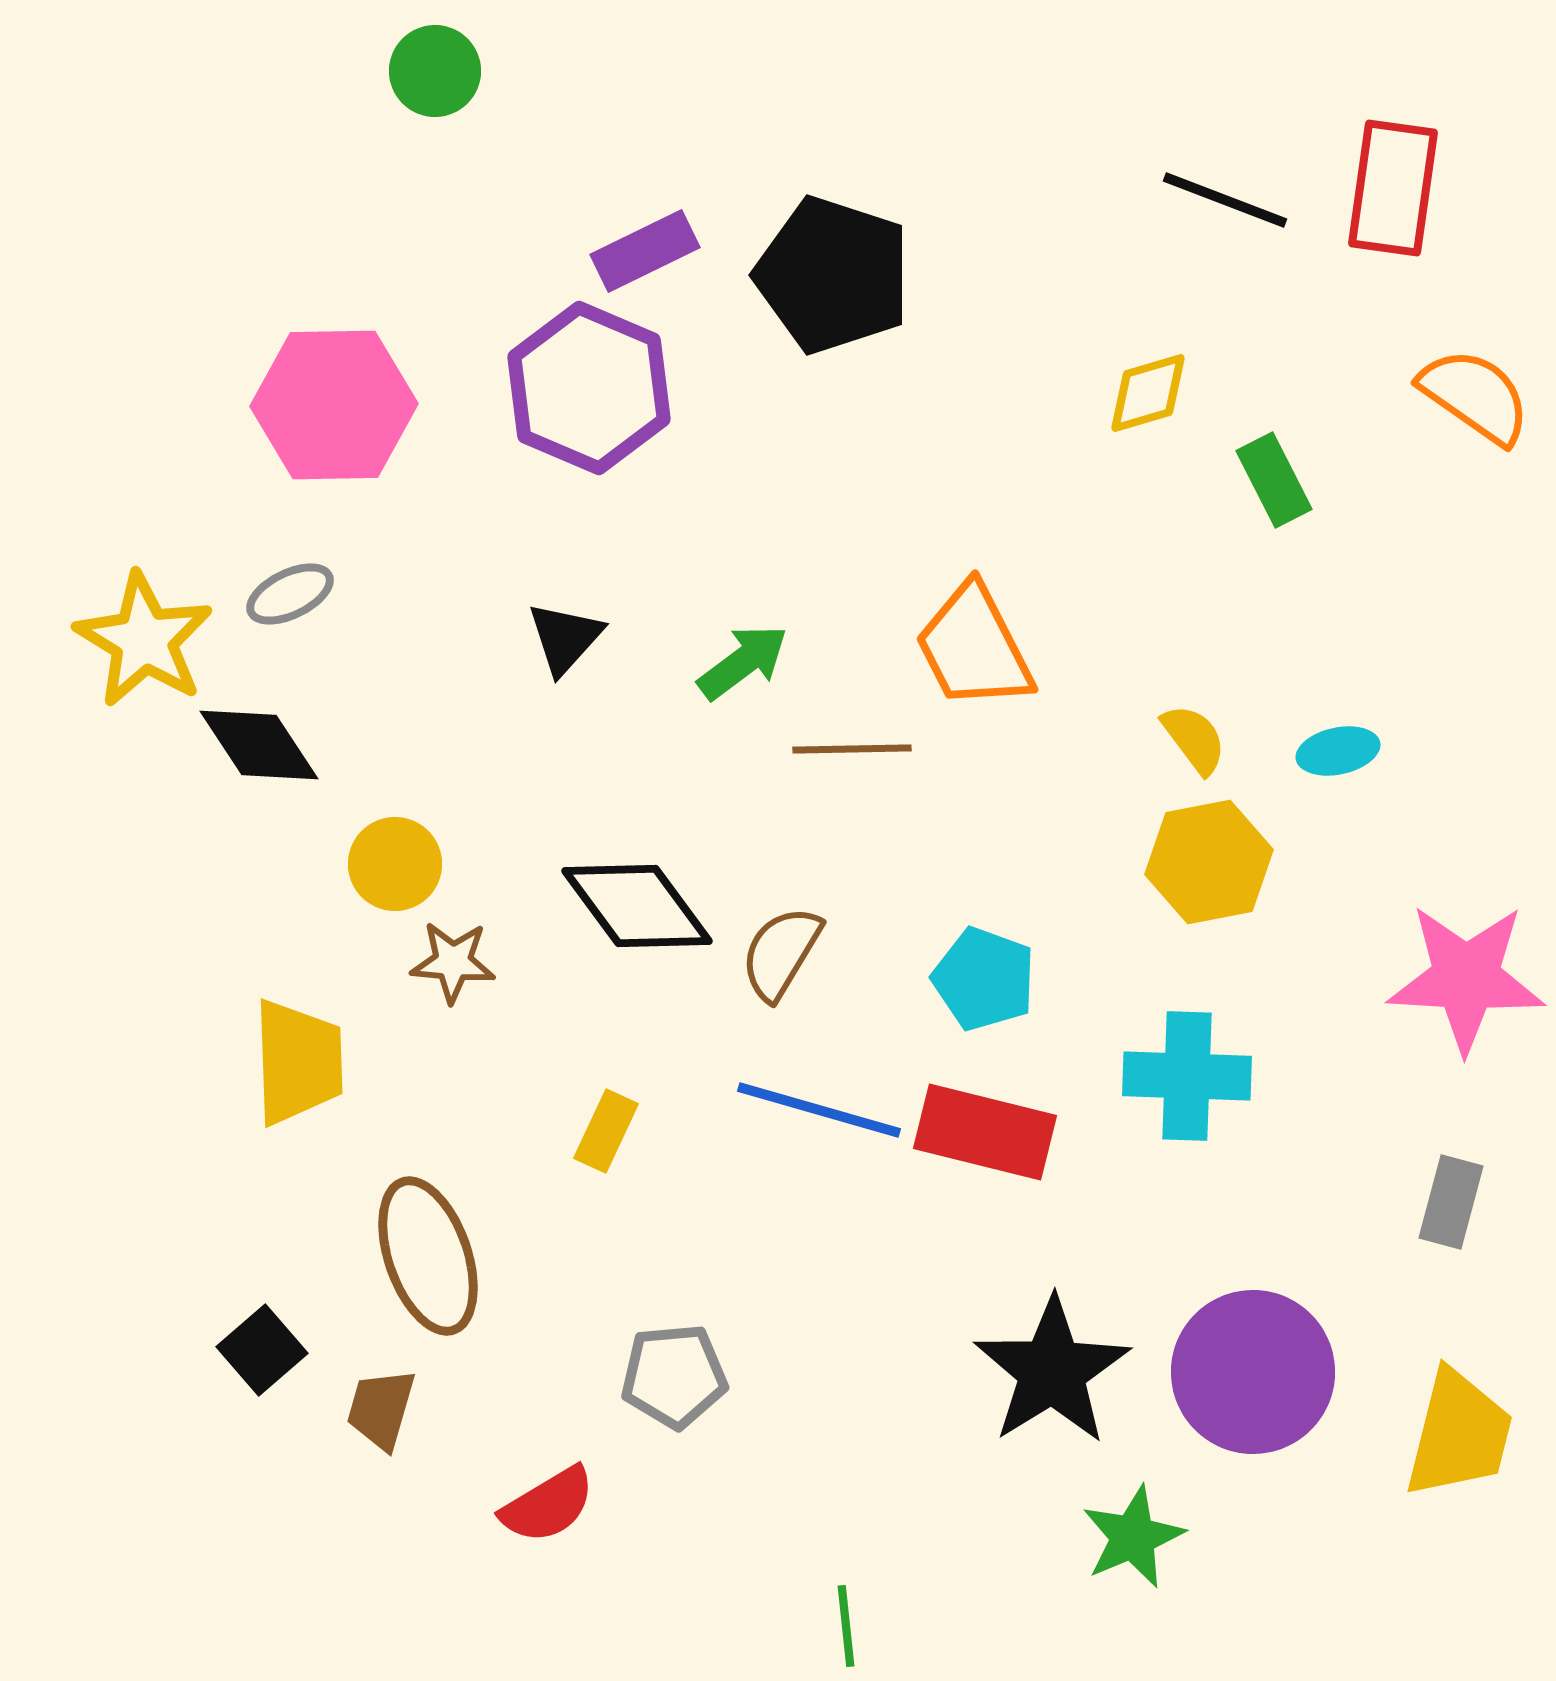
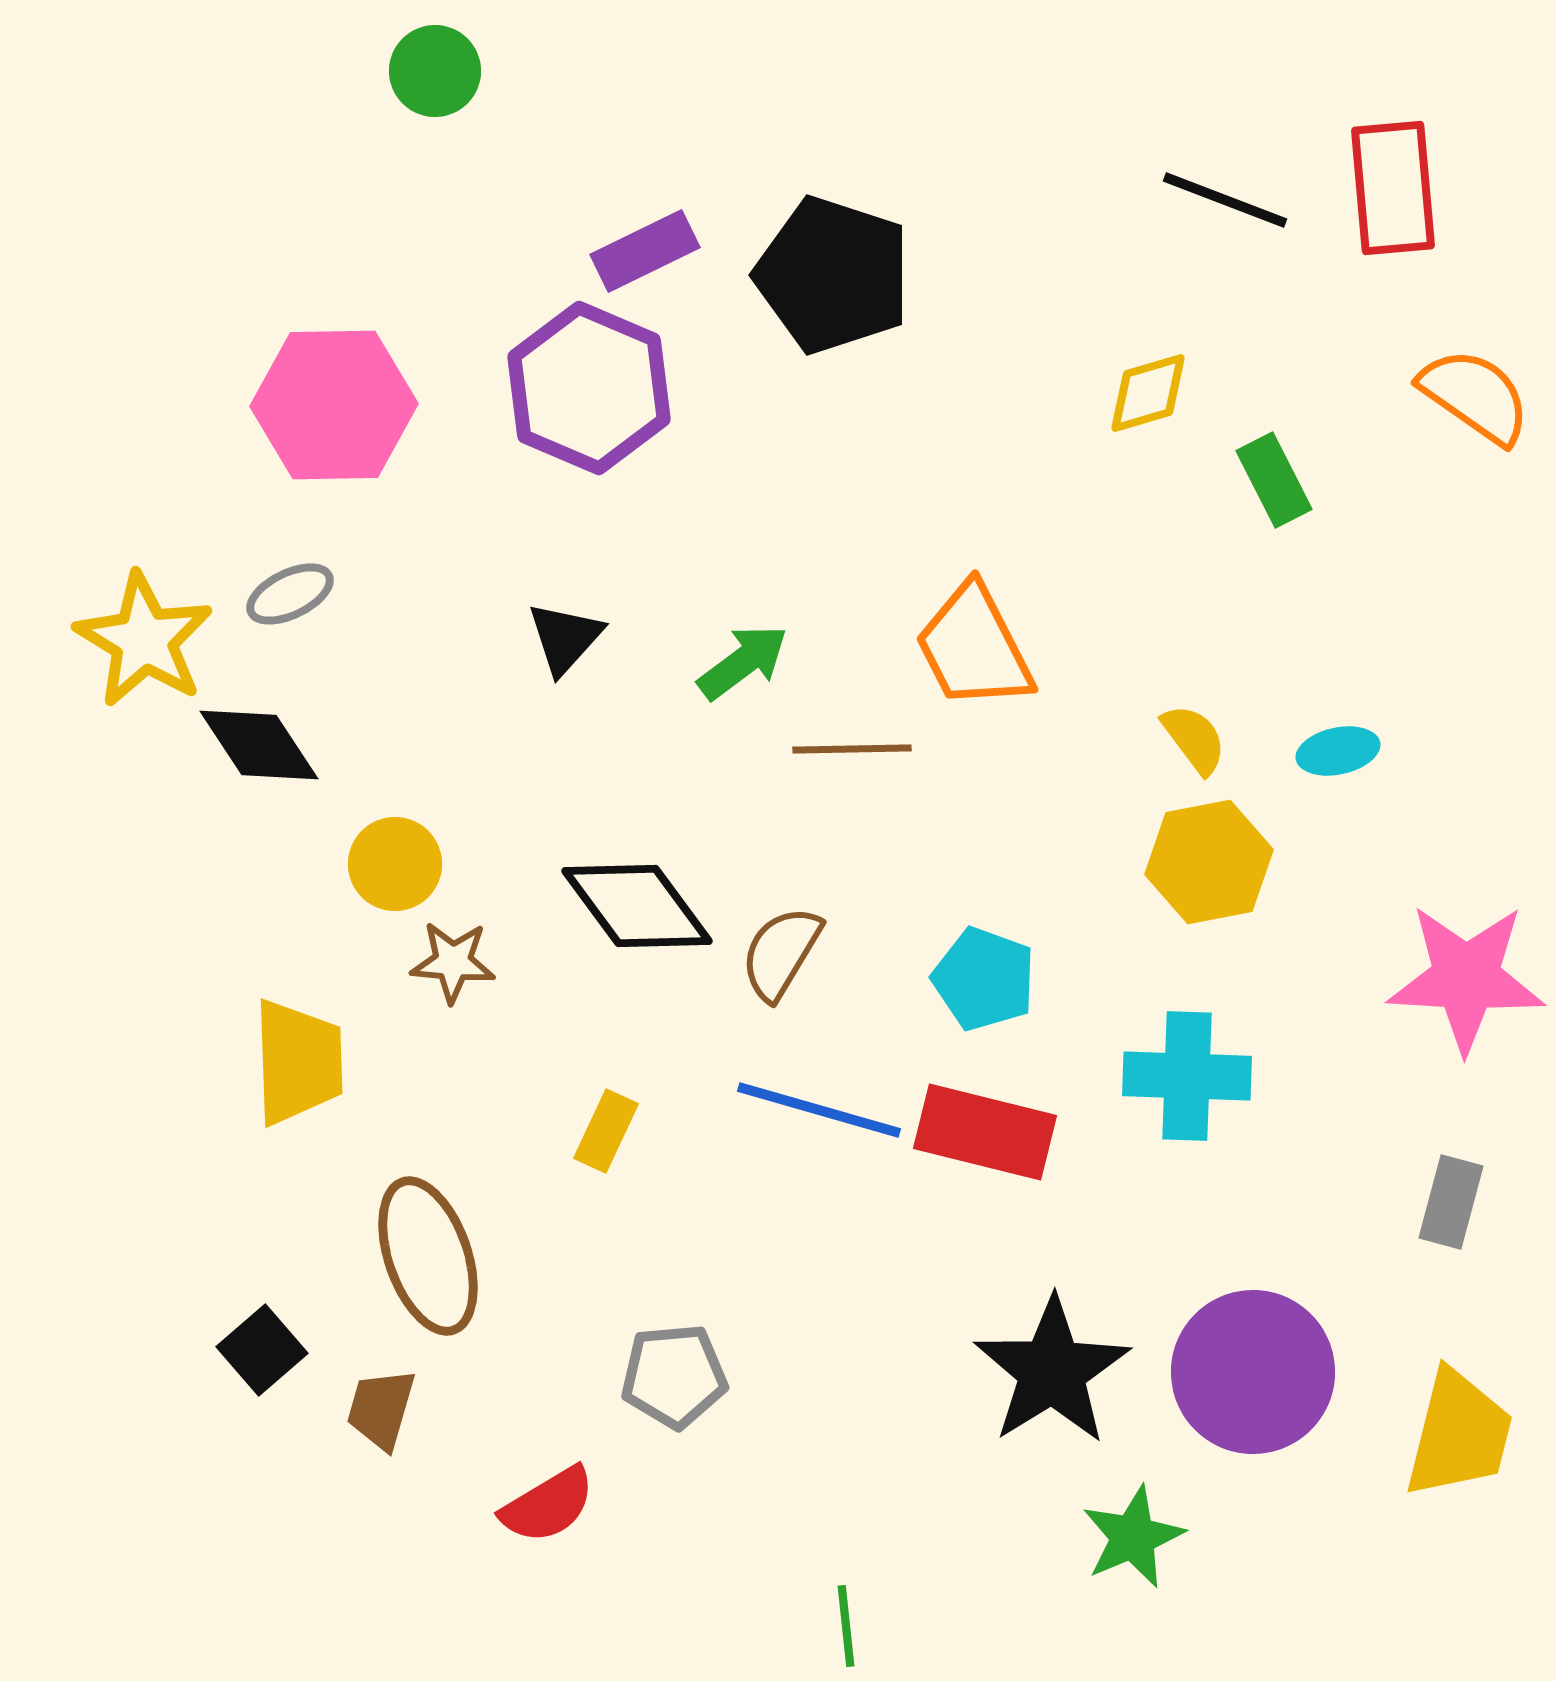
red rectangle at (1393, 188): rotated 13 degrees counterclockwise
